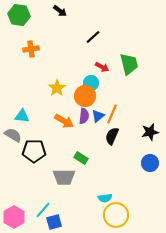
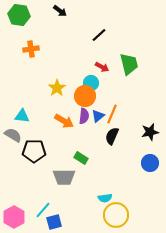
black line: moved 6 px right, 2 px up
